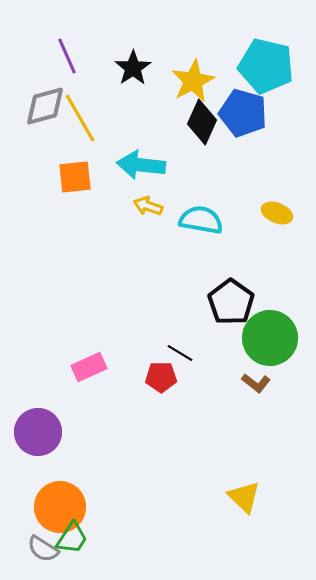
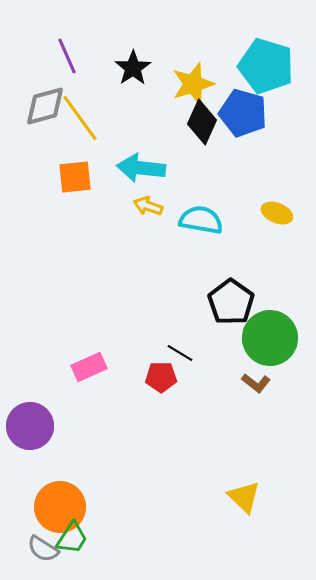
cyan pentagon: rotated 4 degrees clockwise
yellow star: moved 3 px down; rotated 9 degrees clockwise
yellow line: rotated 6 degrees counterclockwise
cyan arrow: moved 3 px down
purple circle: moved 8 px left, 6 px up
